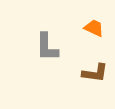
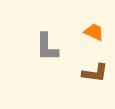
orange trapezoid: moved 4 px down
